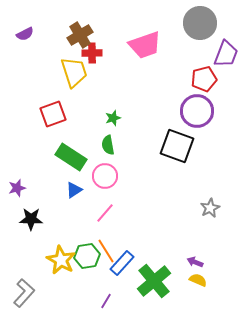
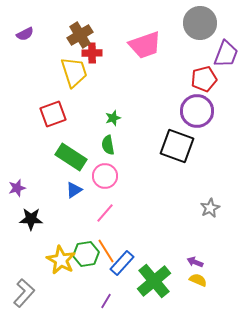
green hexagon: moved 1 px left, 2 px up
